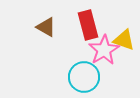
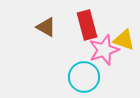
red rectangle: moved 1 px left
pink star: rotated 12 degrees clockwise
